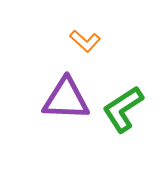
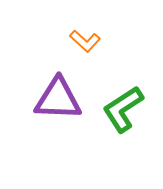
purple triangle: moved 8 px left
